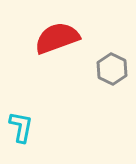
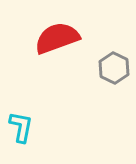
gray hexagon: moved 2 px right, 1 px up
